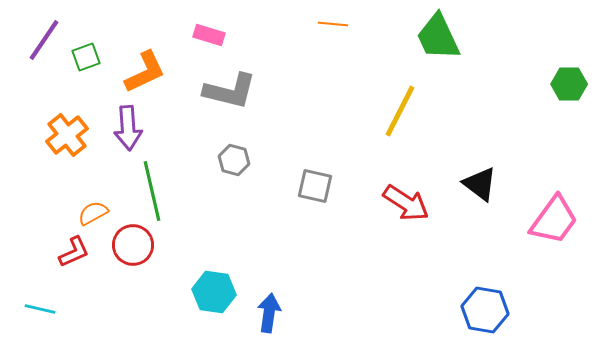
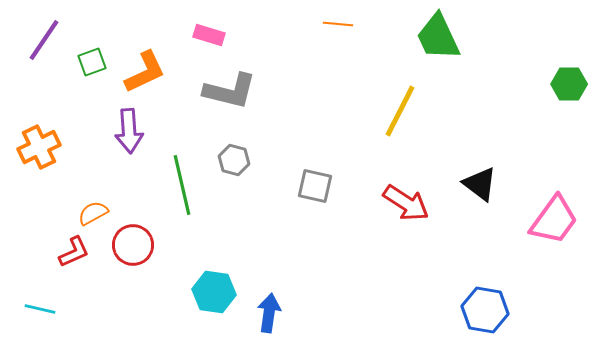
orange line: moved 5 px right
green square: moved 6 px right, 5 px down
purple arrow: moved 1 px right, 3 px down
orange cross: moved 28 px left, 12 px down; rotated 12 degrees clockwise
green line: moved 30 px right, 6 px up
